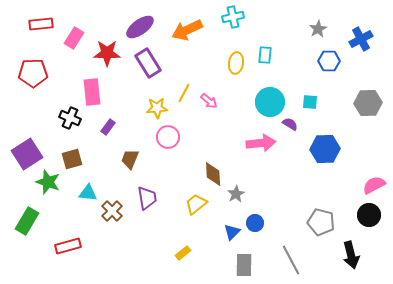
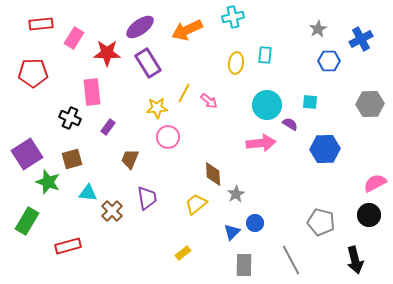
cyan circle at (270, 102): moved 3 px left, 3 px down
gray hexagon at (368, 103): moved 2 px right, 1 px down
pink semicircle at (374, 185): moved 1 px right, 2 px up
black arrow at (351, 255): moved 4 px right, 5 px down
